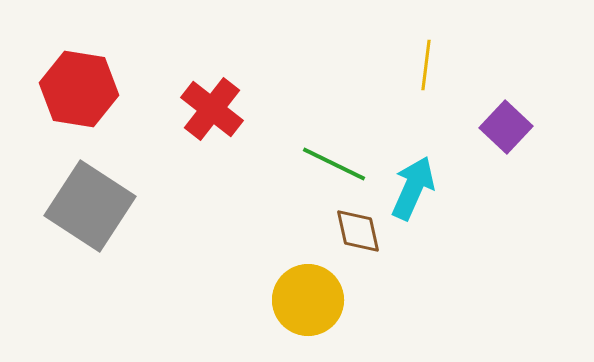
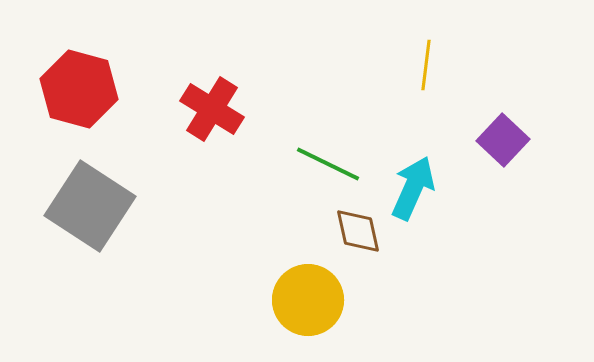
red hexagon: rotated 6 degrees clockwise
red cross: rotated 6 degrees counterclockwise
purple square: moved 3 px left, 13 px down
green line: moved 6 px left
